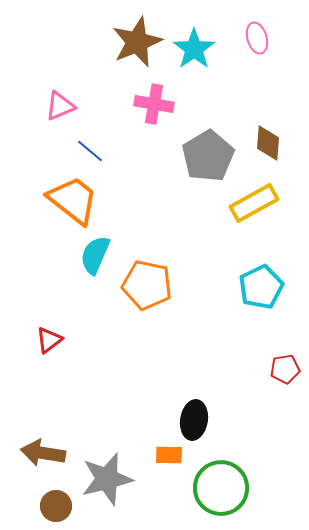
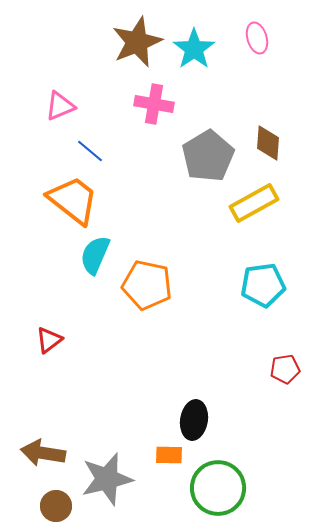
cyan pentagon: moved 2 px right, 2 px up; rotated 18 degrees clockwise
green circle: moved 3 px left
